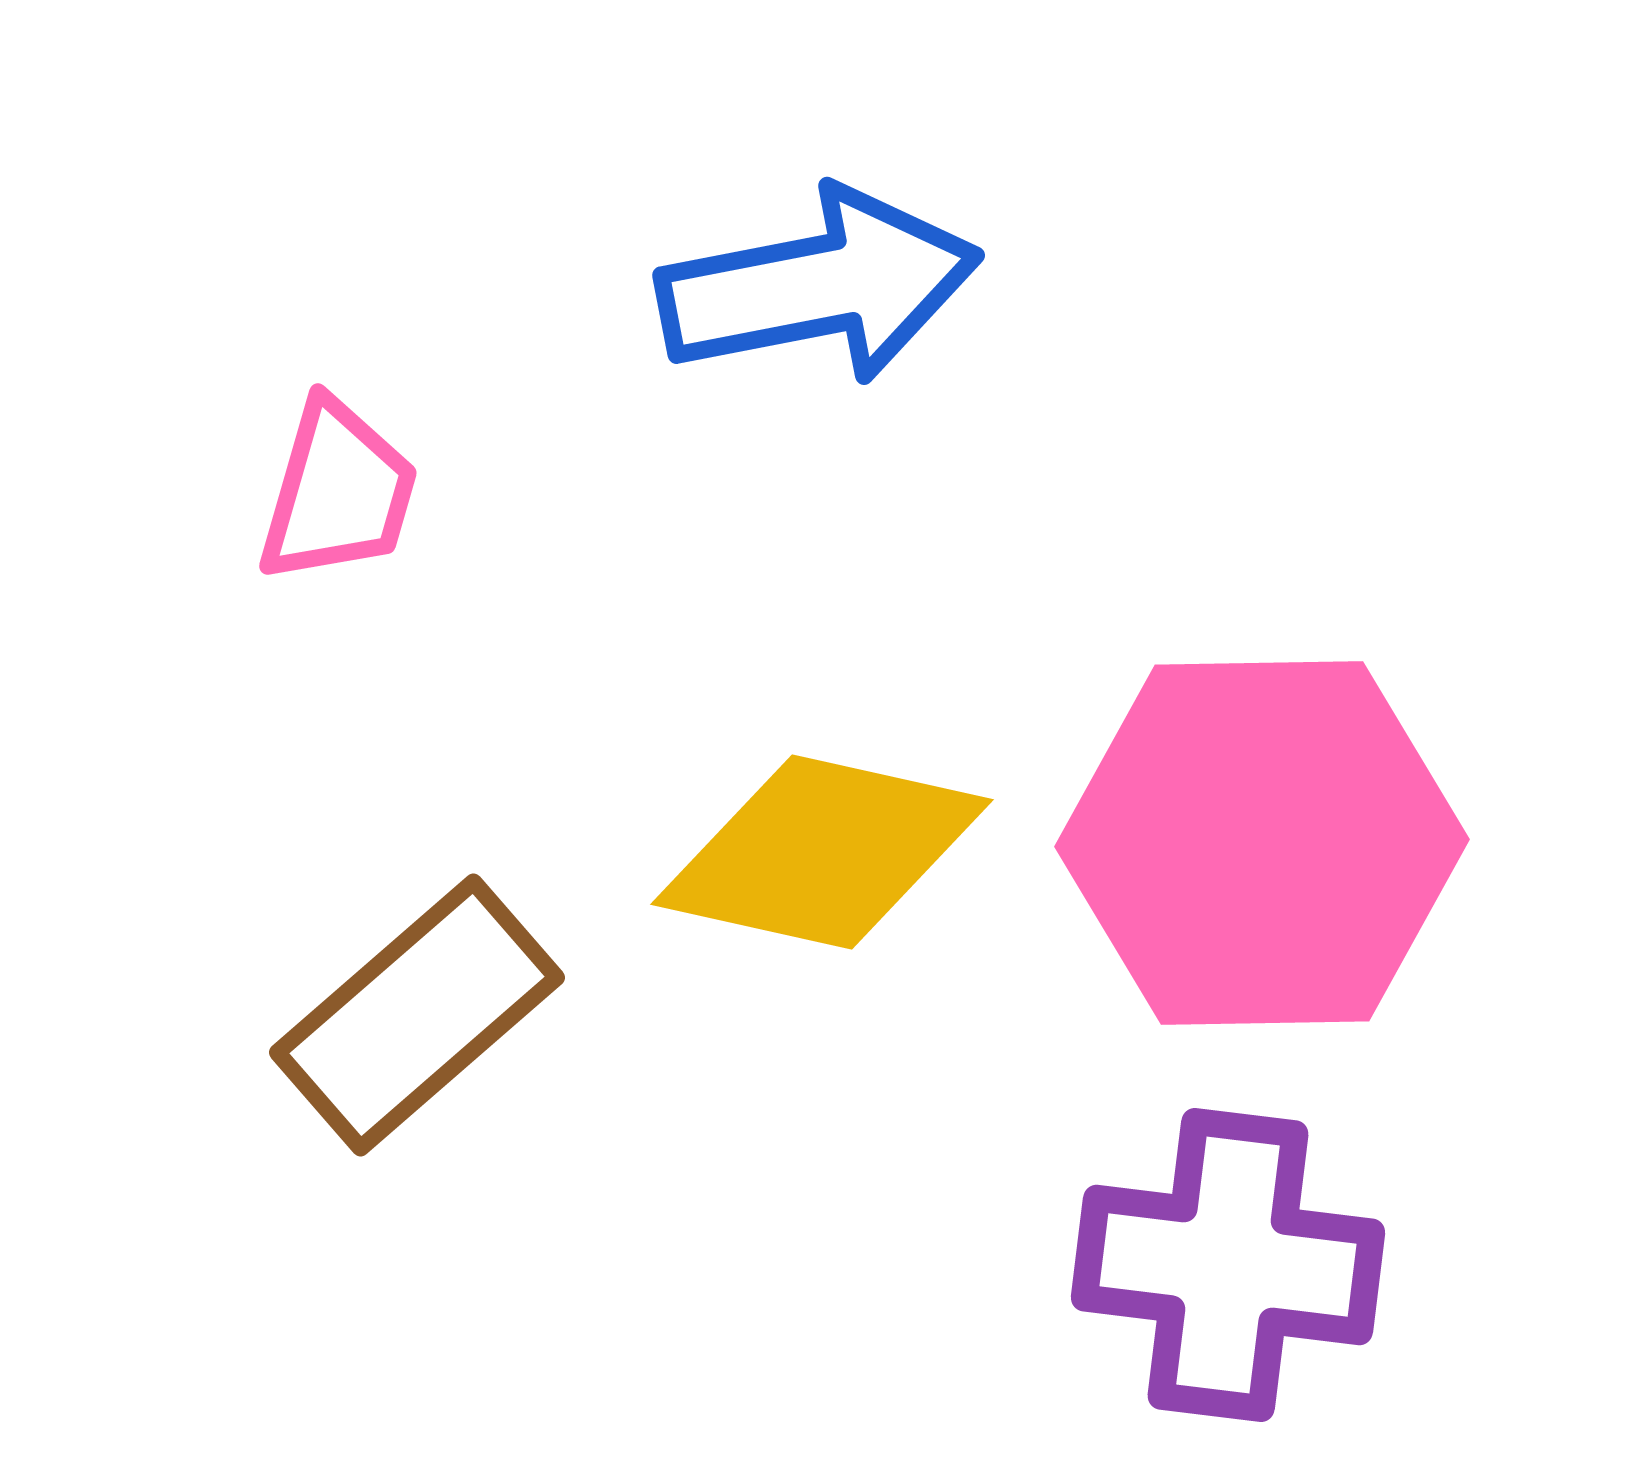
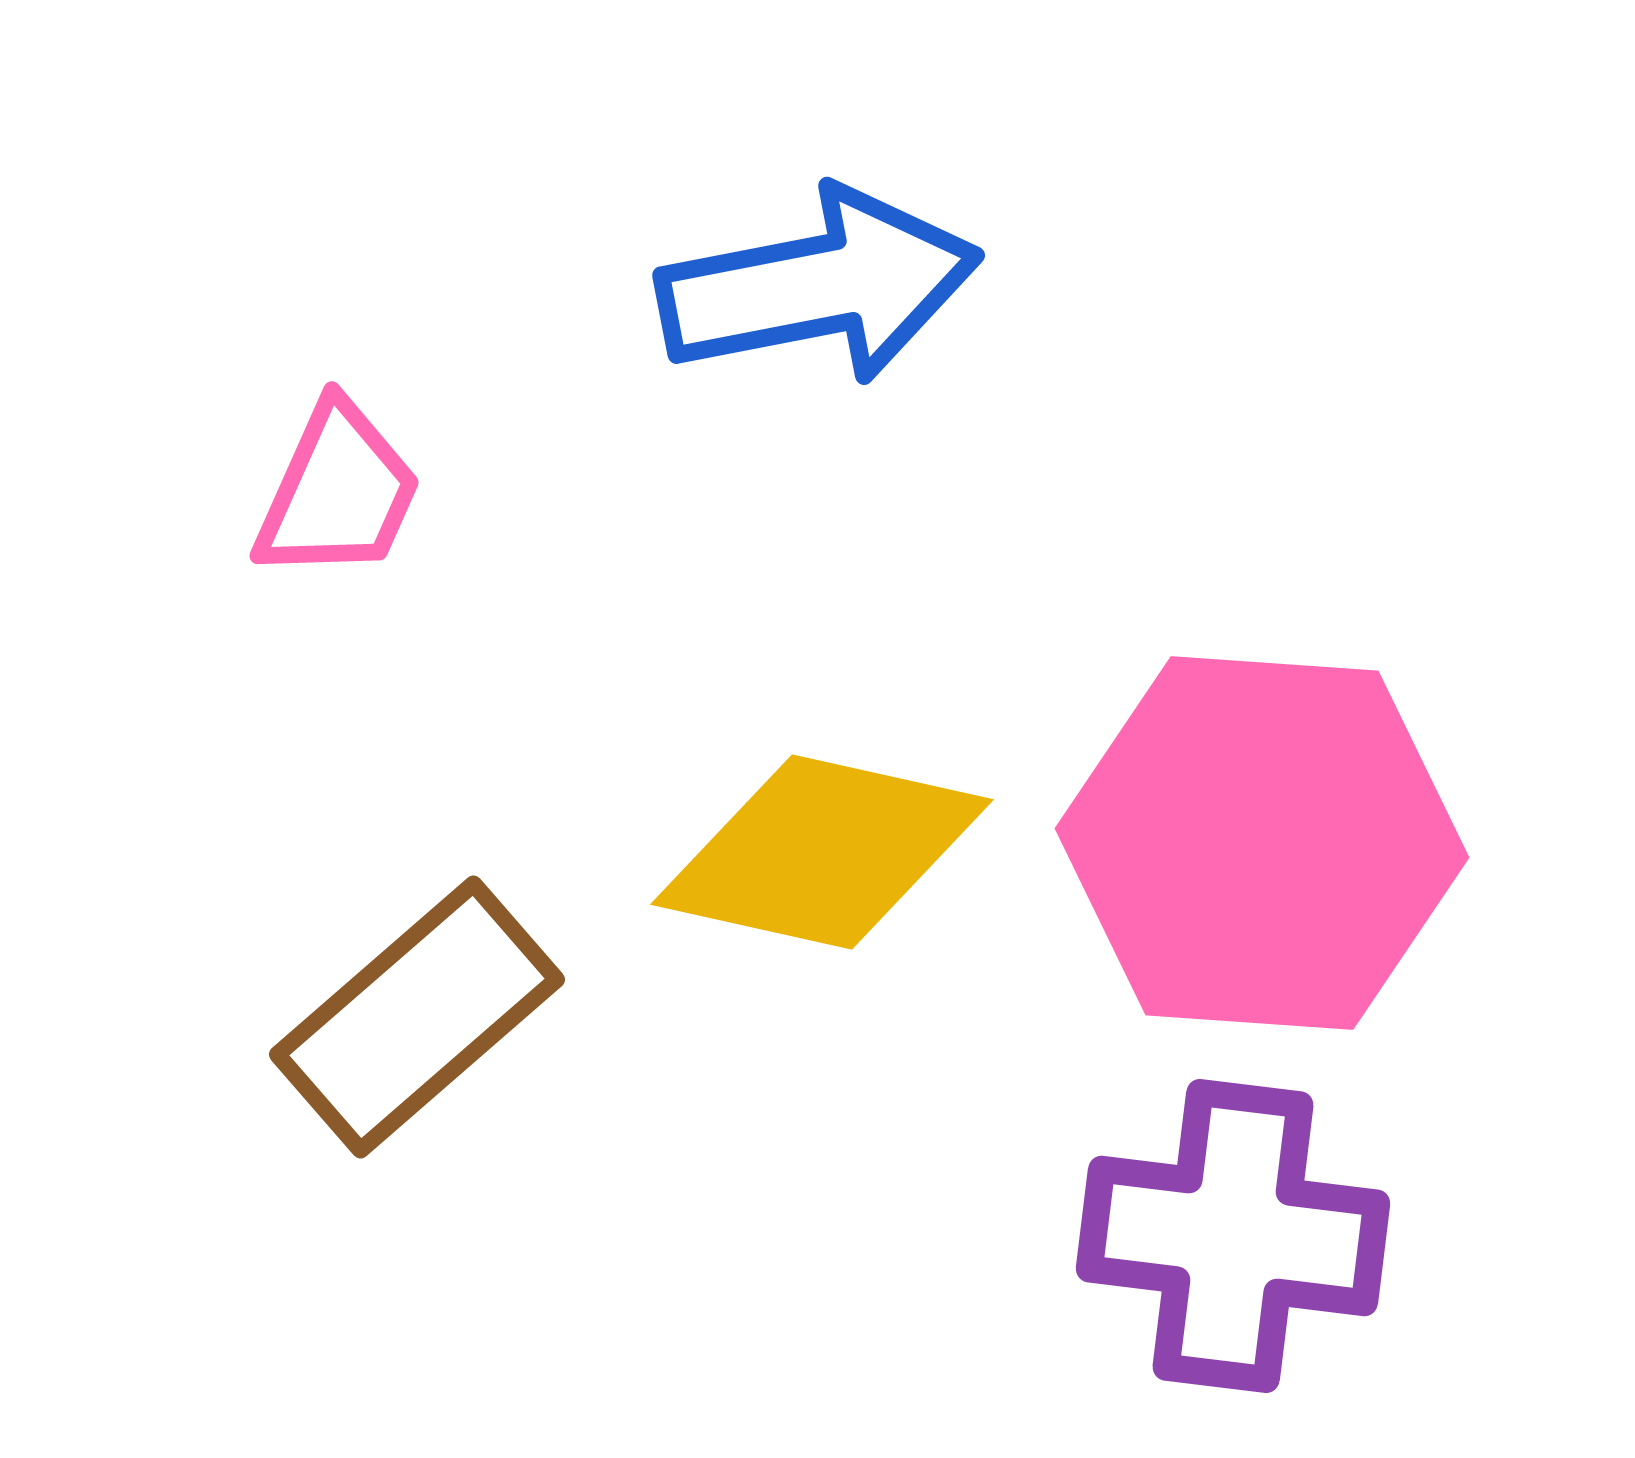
pink trapezoid: rotated 8 degrees clockwise
pink hexagon: rotated 5 degrees clockwise
brown rectangle: moved 2 px down
purple cross: moved 5 px right, 29 px up
